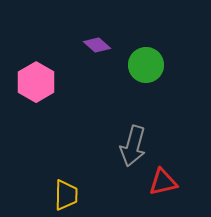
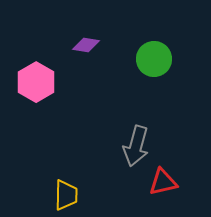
purple diamond: moved 11 px left; rotated 32 degrees counterclockwise
green circle: moved 8 px right, 6 px up
gray arrow: moved 3 px right
